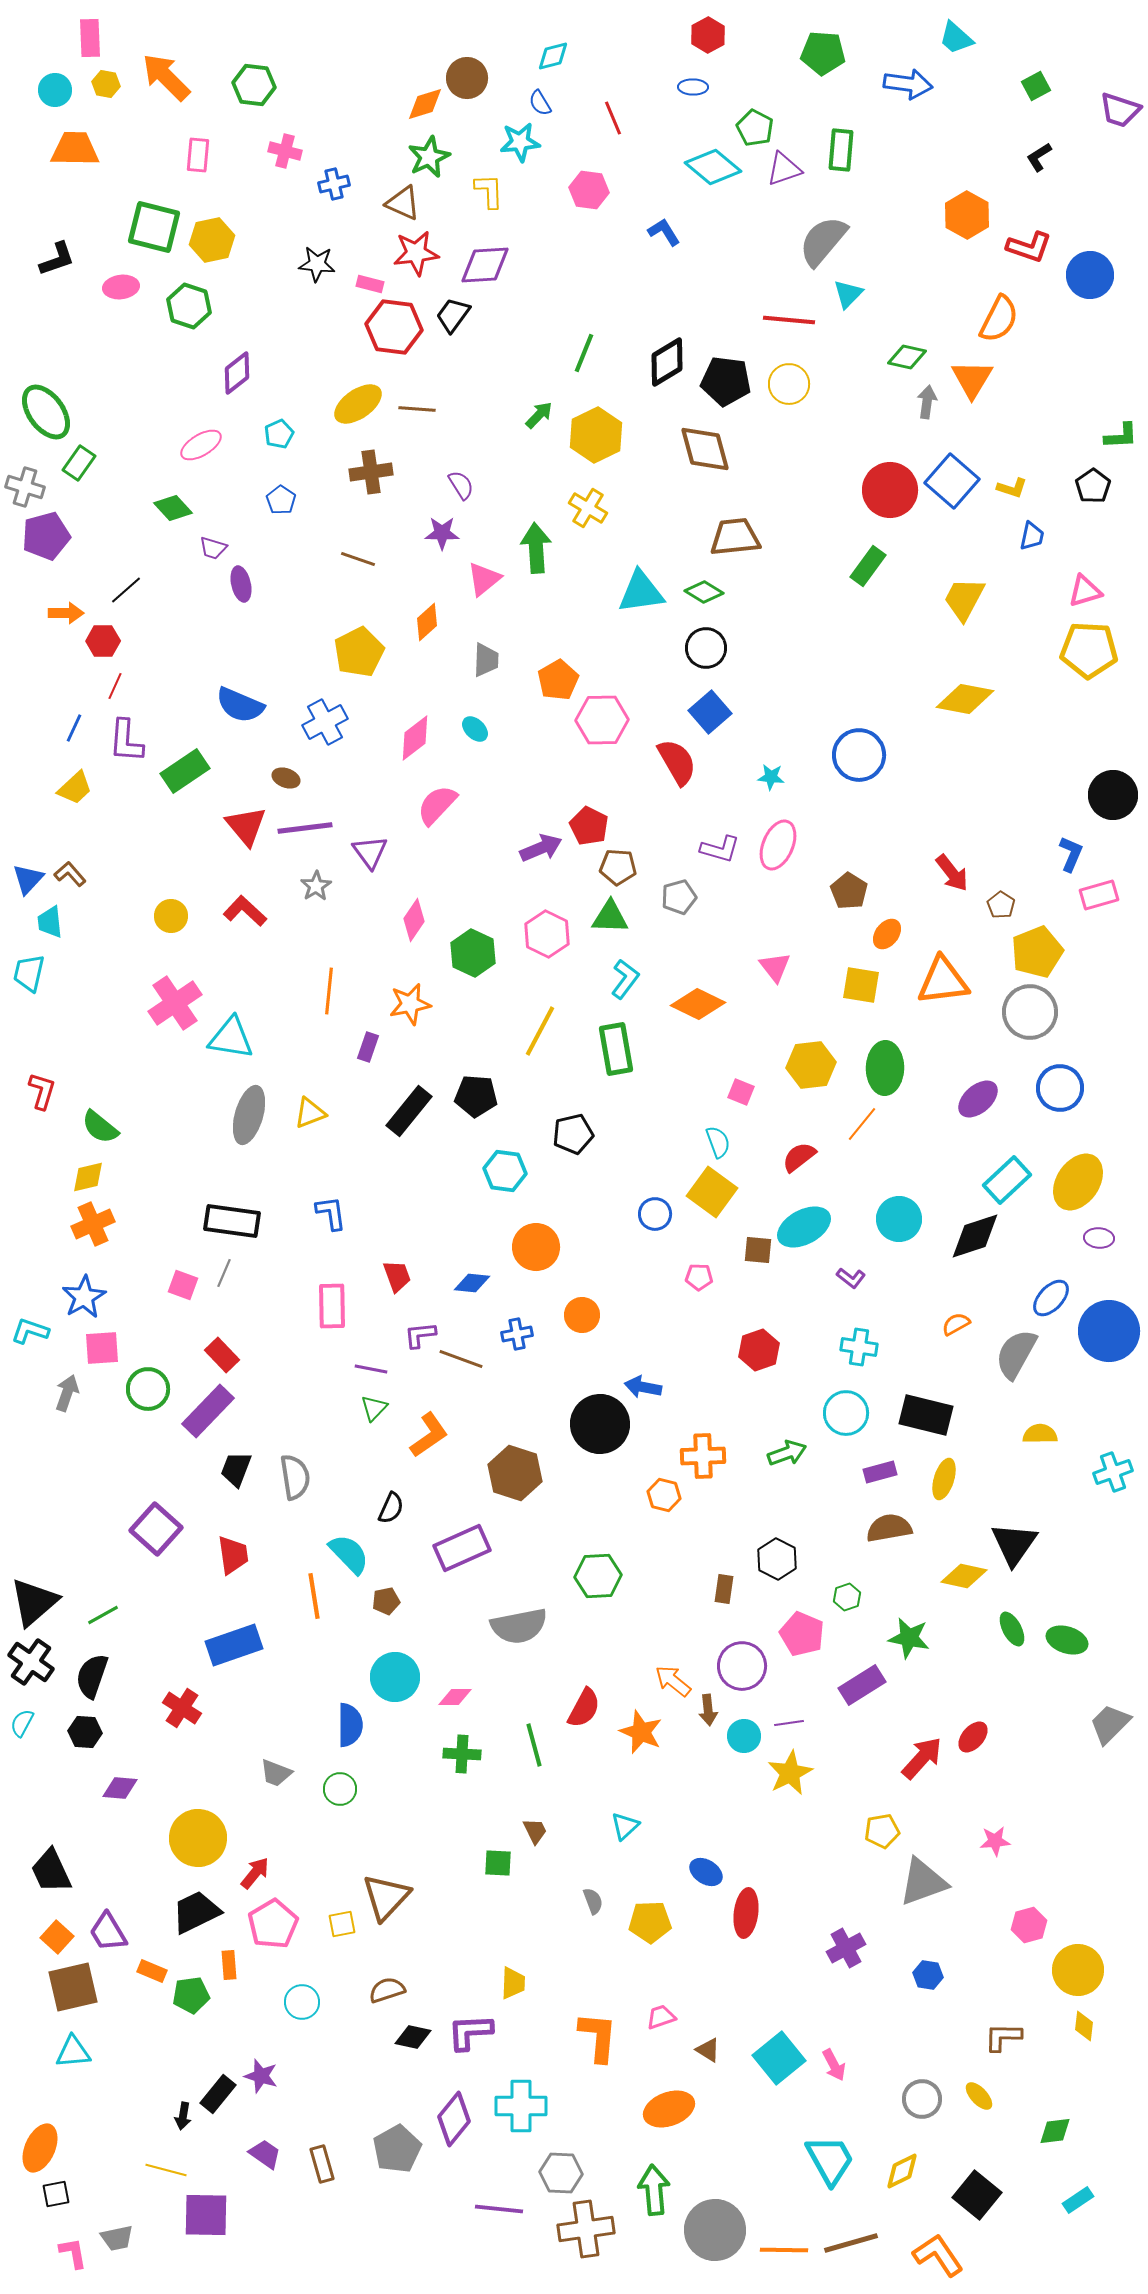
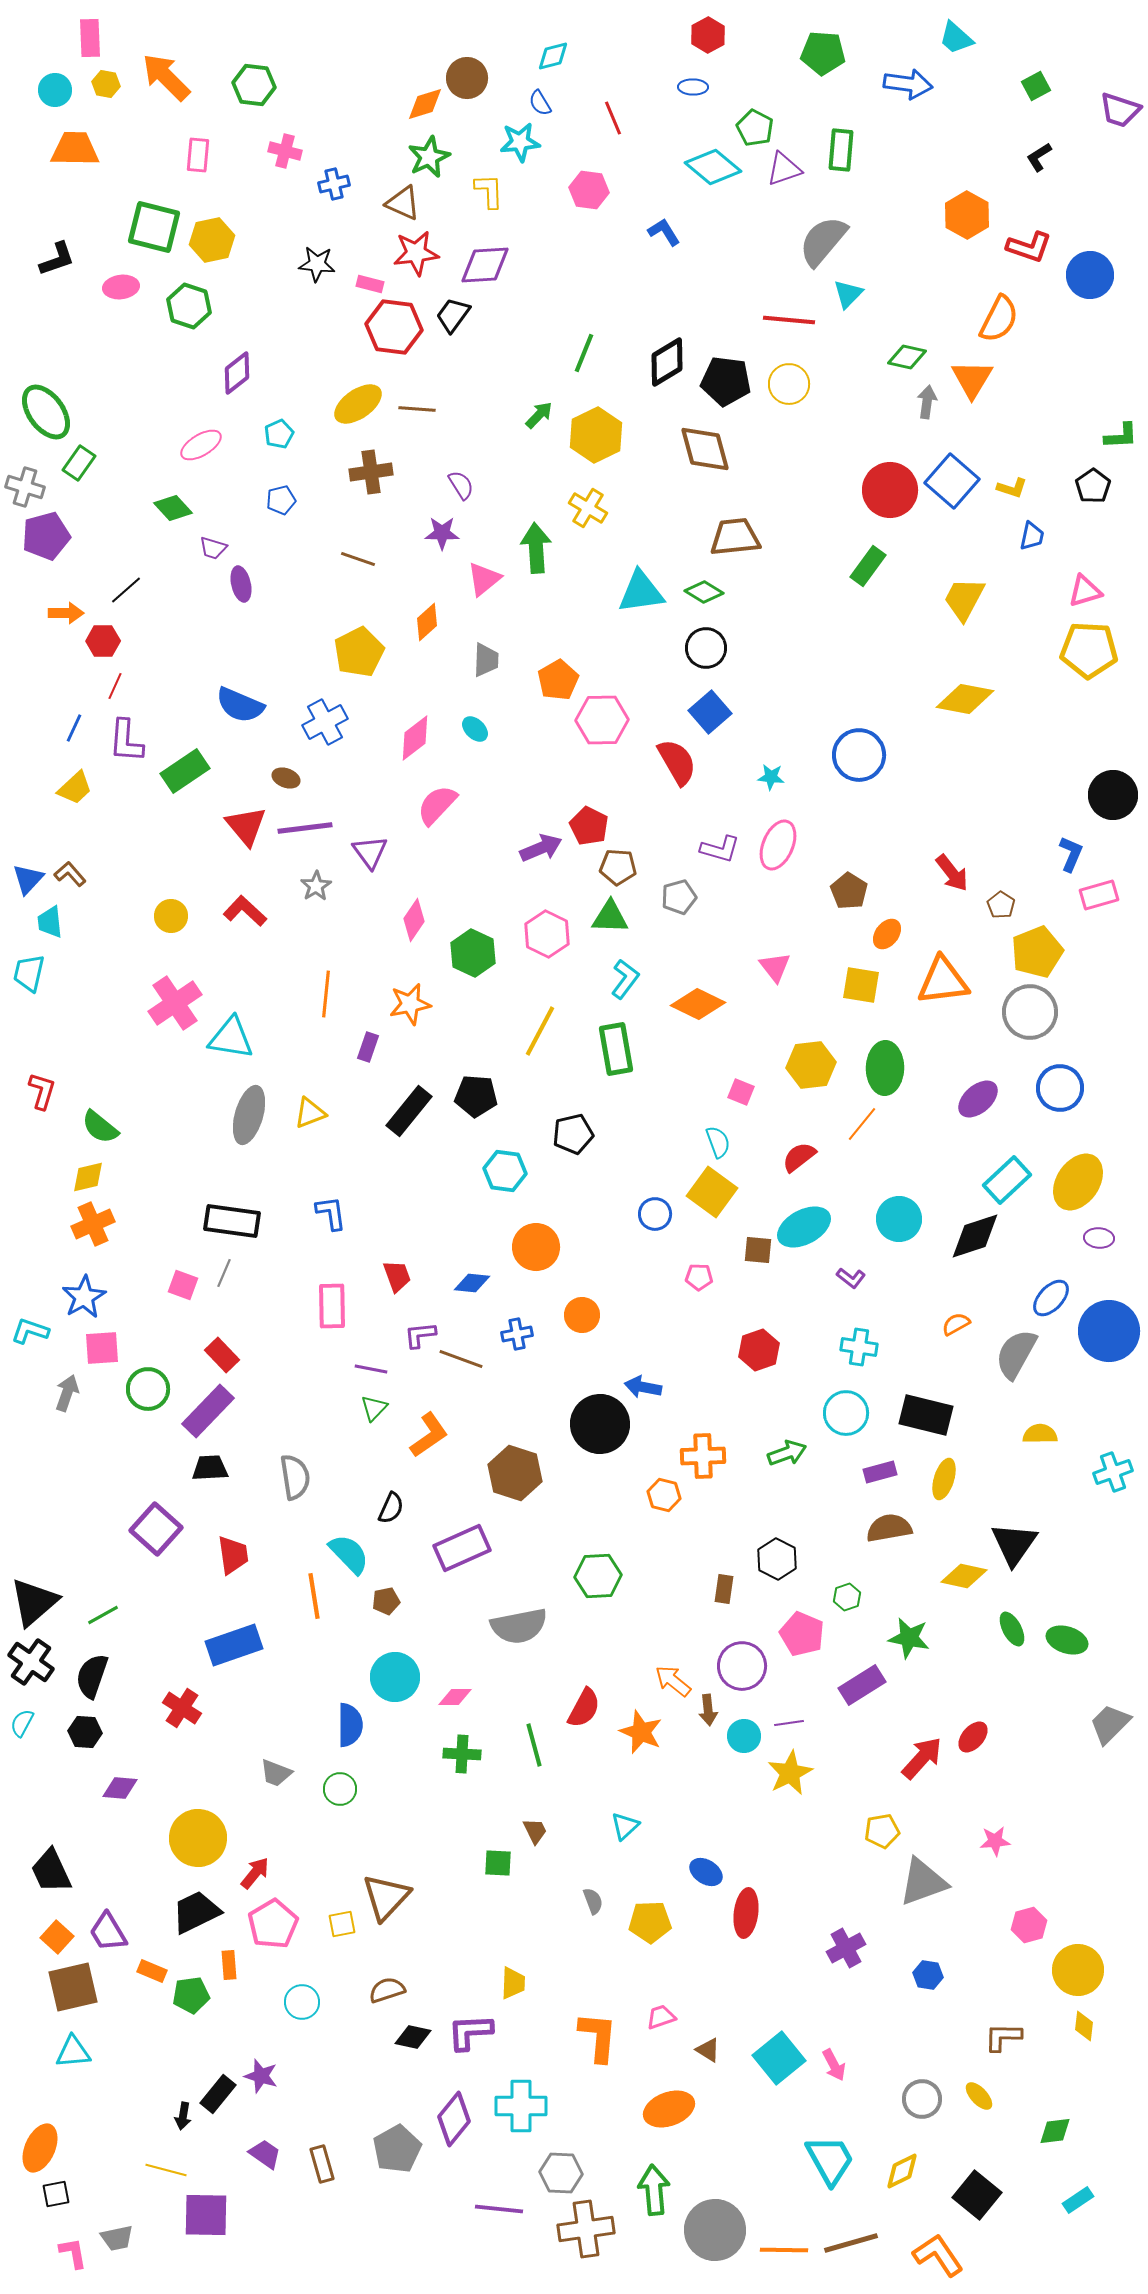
blue pentagon at (281, 500): rotated 24 degrees clockwise
orange line at (329, 991): moved 3 px left, 3 px down
black trapezoid at (236, 1469): moved 26 px left, 1 px up; rotated 66 degrees clockwise
